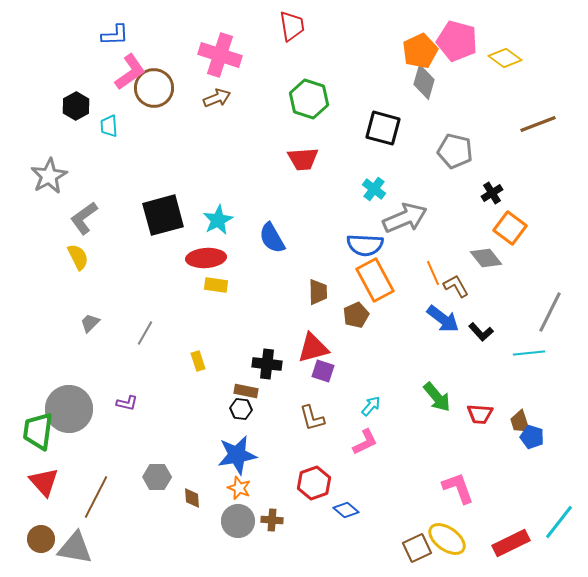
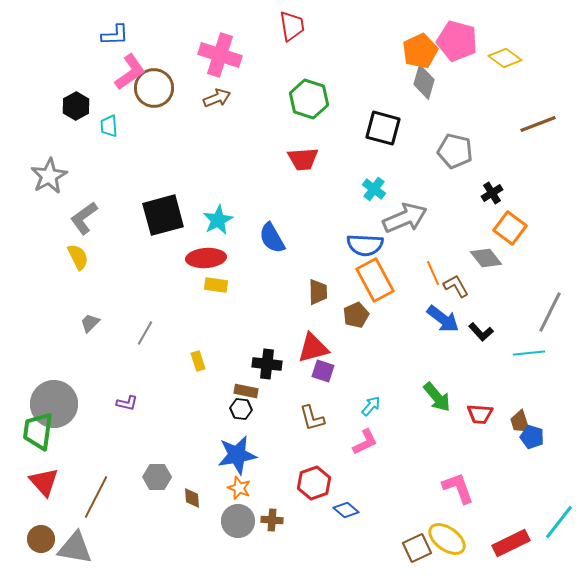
gray circle at (69, 409): moved 15 px left, 5 px up
